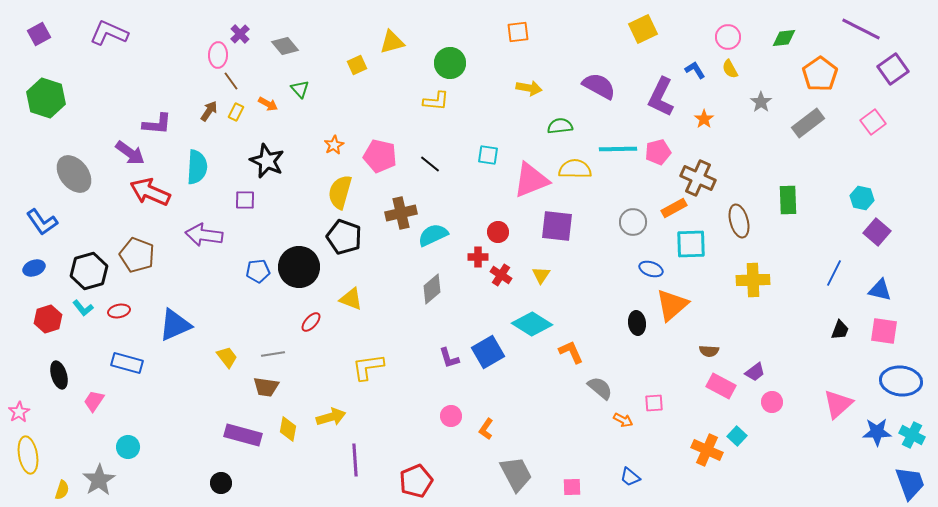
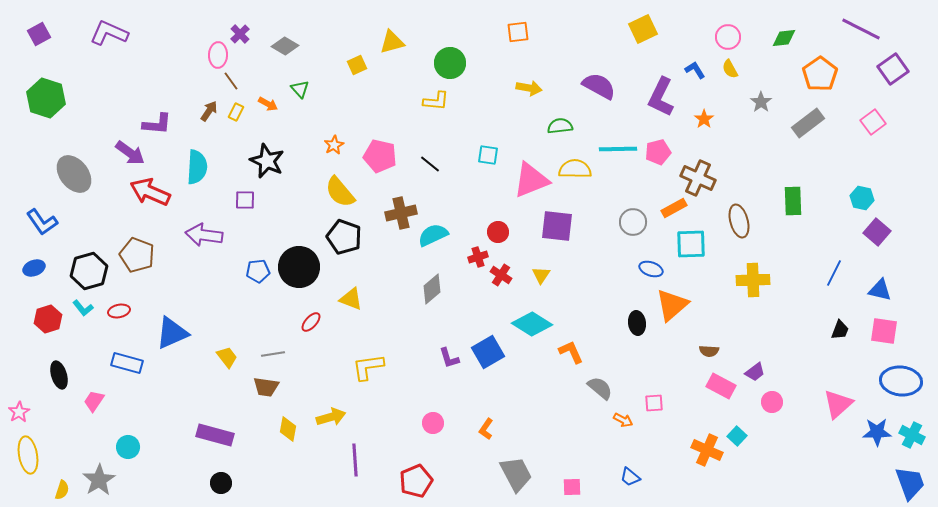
gray diamond at (285, 46): rotated 20 degrees counterclockwise
yellow semicircle at (340, 192): rotated 56 degrees counterclockwise
green rectangle at (788, 200): moved 5 px right, 1 px down
red cross at (478, 257): rotated 18 degrees counterclockwise
blue triangle at (175, 325): moved 3 px left, 8 px down
pink circle at (451, 416): moved 18 px left, 7 px down
purple rectangle at (243, 435): moved 28 px left
